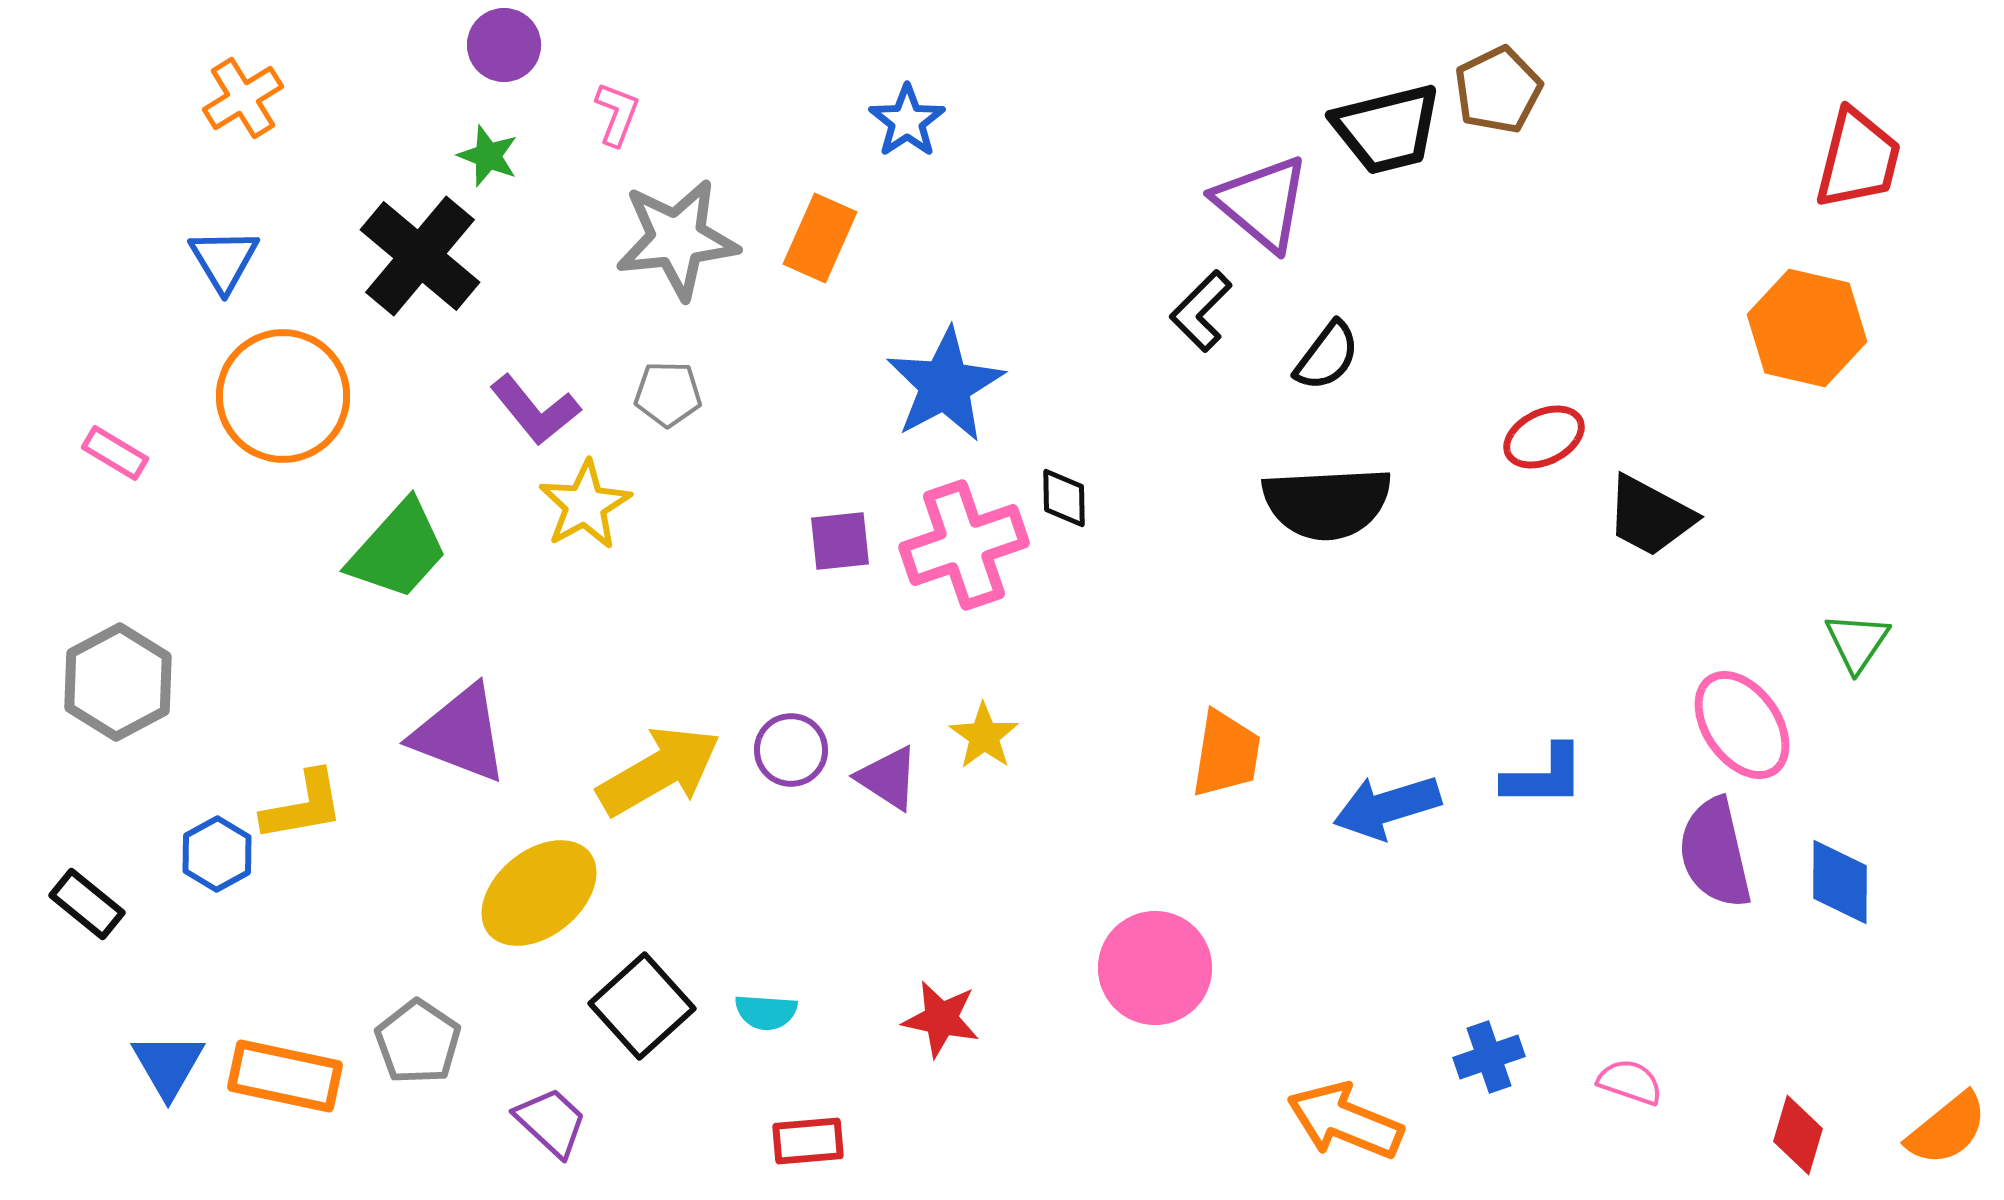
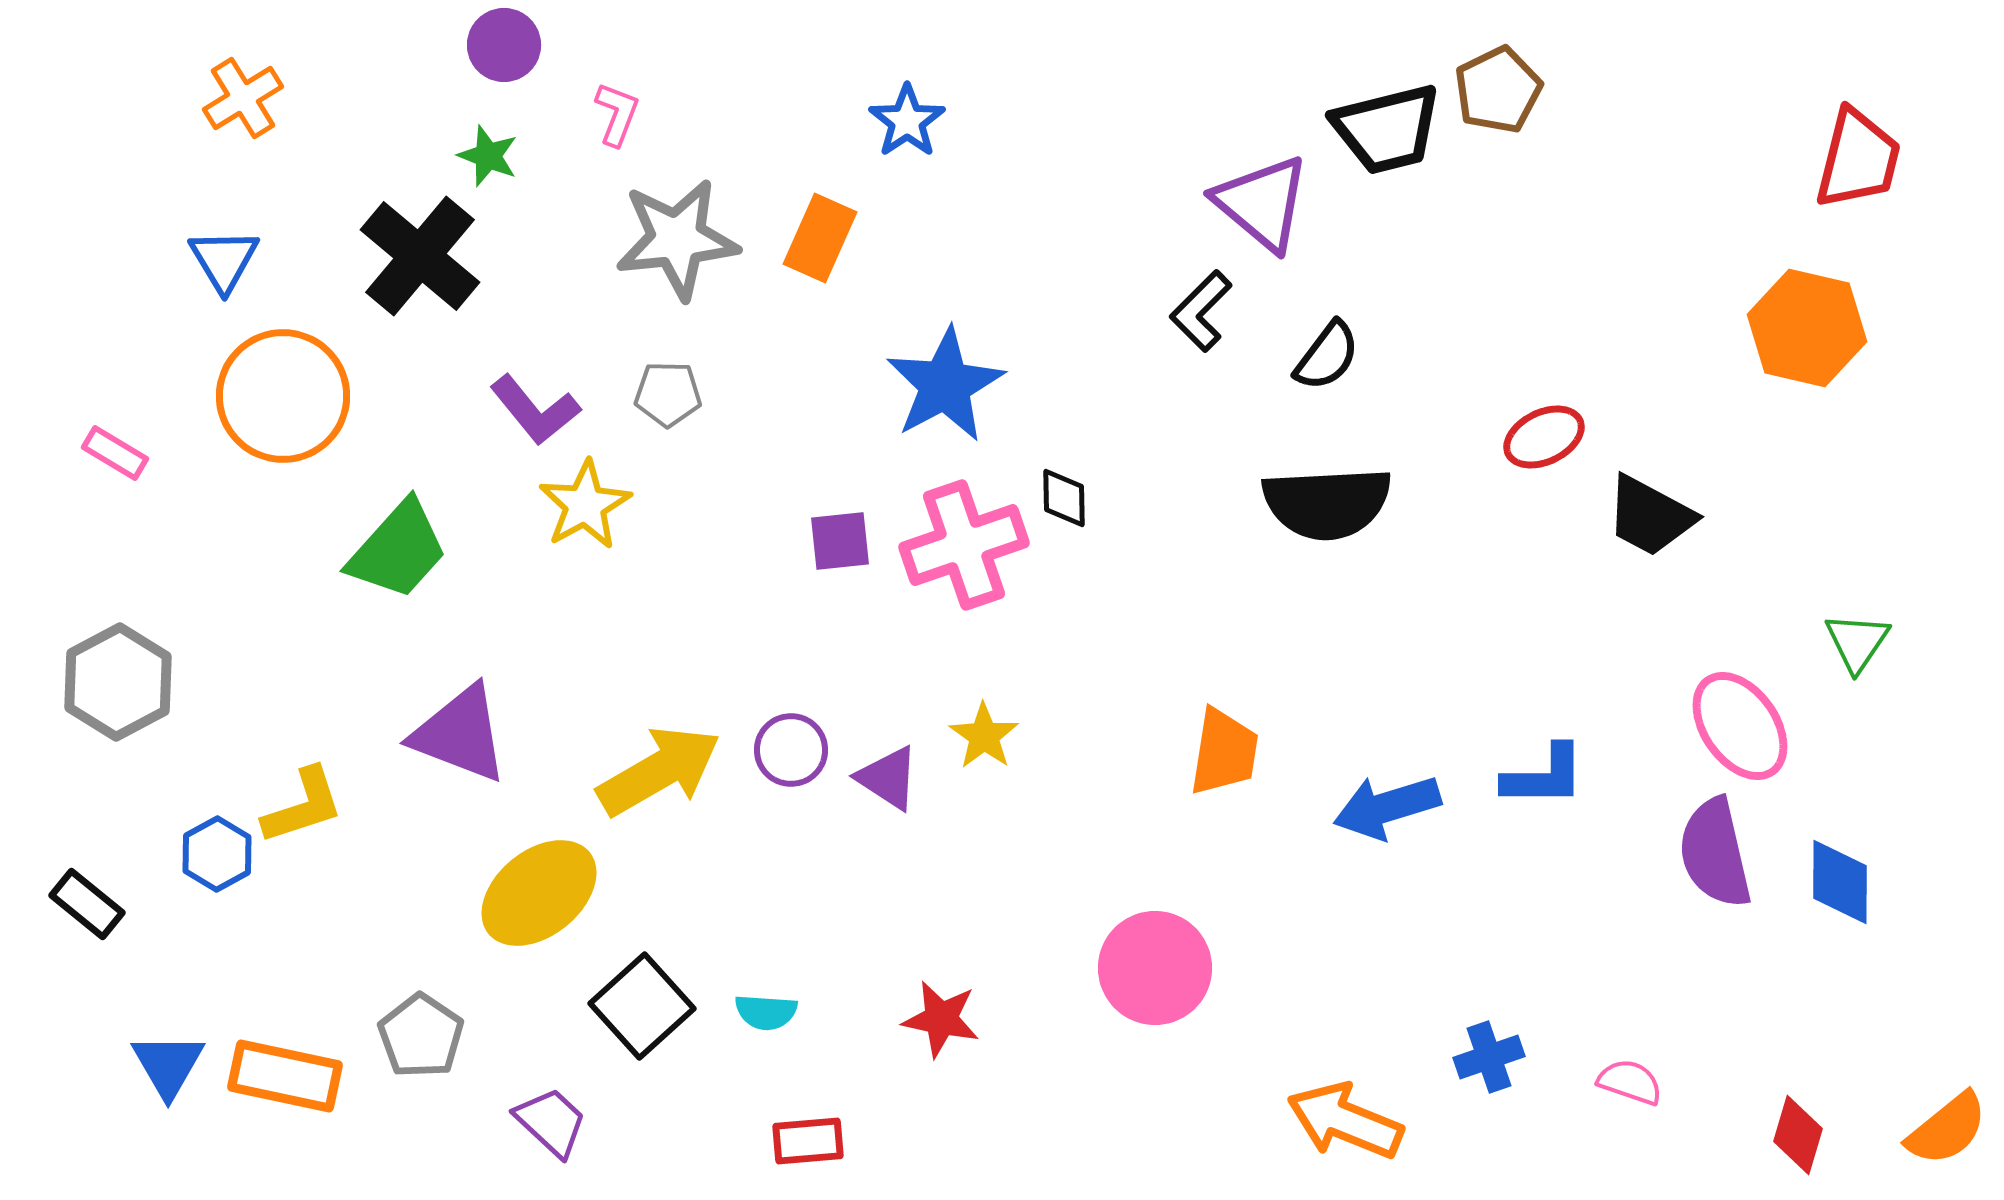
pink ellipse at (1742, 725): moved 2 px left, 1 px down
orange trapezoid at (1226, 754): moved 2 px left, 2 px up
yellow L-shape at (303, 806): rotated 8 degrees counterclockwise
gray pentagon at (418, 1042): moved 3 px right, 6 px up
